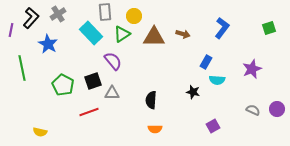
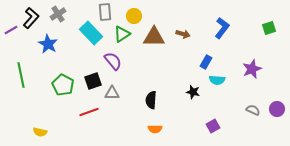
purple line: rotated 48 degrees clockwise
green line: moved 1 px left, 7 px down
